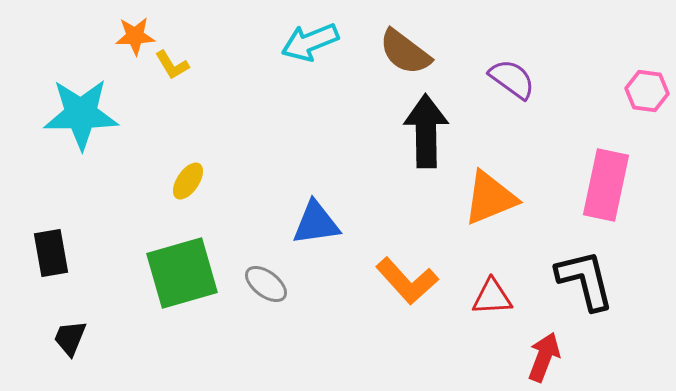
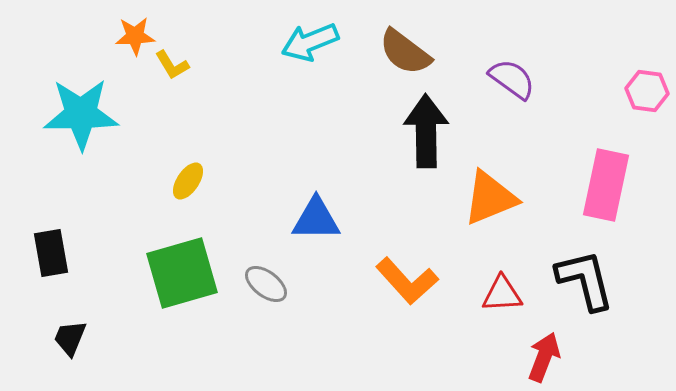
blue triangle: moved 4 px up; rotated 8 degrees clockwise
red triangle: moved 10 px right, 3 px up
